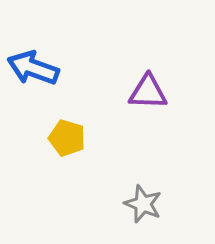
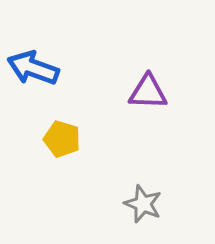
yellow pentagon: moved 5 px left, 1 px down
